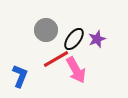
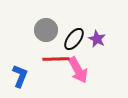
purple star: rotated 24 degrees counterclockwise
red line: rotated 28 degrees clockwise
pink arrow: moved 2 px right
